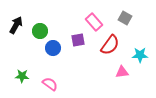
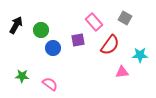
green circle: moved 1 px right, 1 px up
